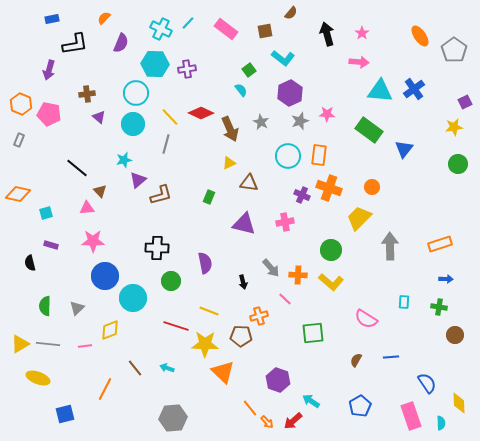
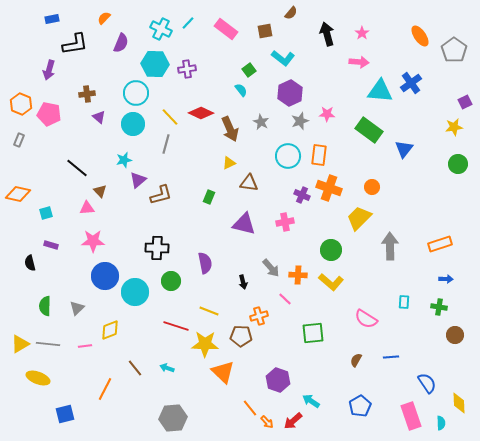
blue cross at (414, 89): moved 3 px left, 6 px up
cyan circle at (133, 298): moved 2 px right, 6 px up
